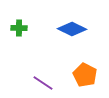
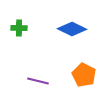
orange pentagon: moved 1 px left
purple line: moved 5 px left, 2 px up; rotated 20 degrees counterclockwise
